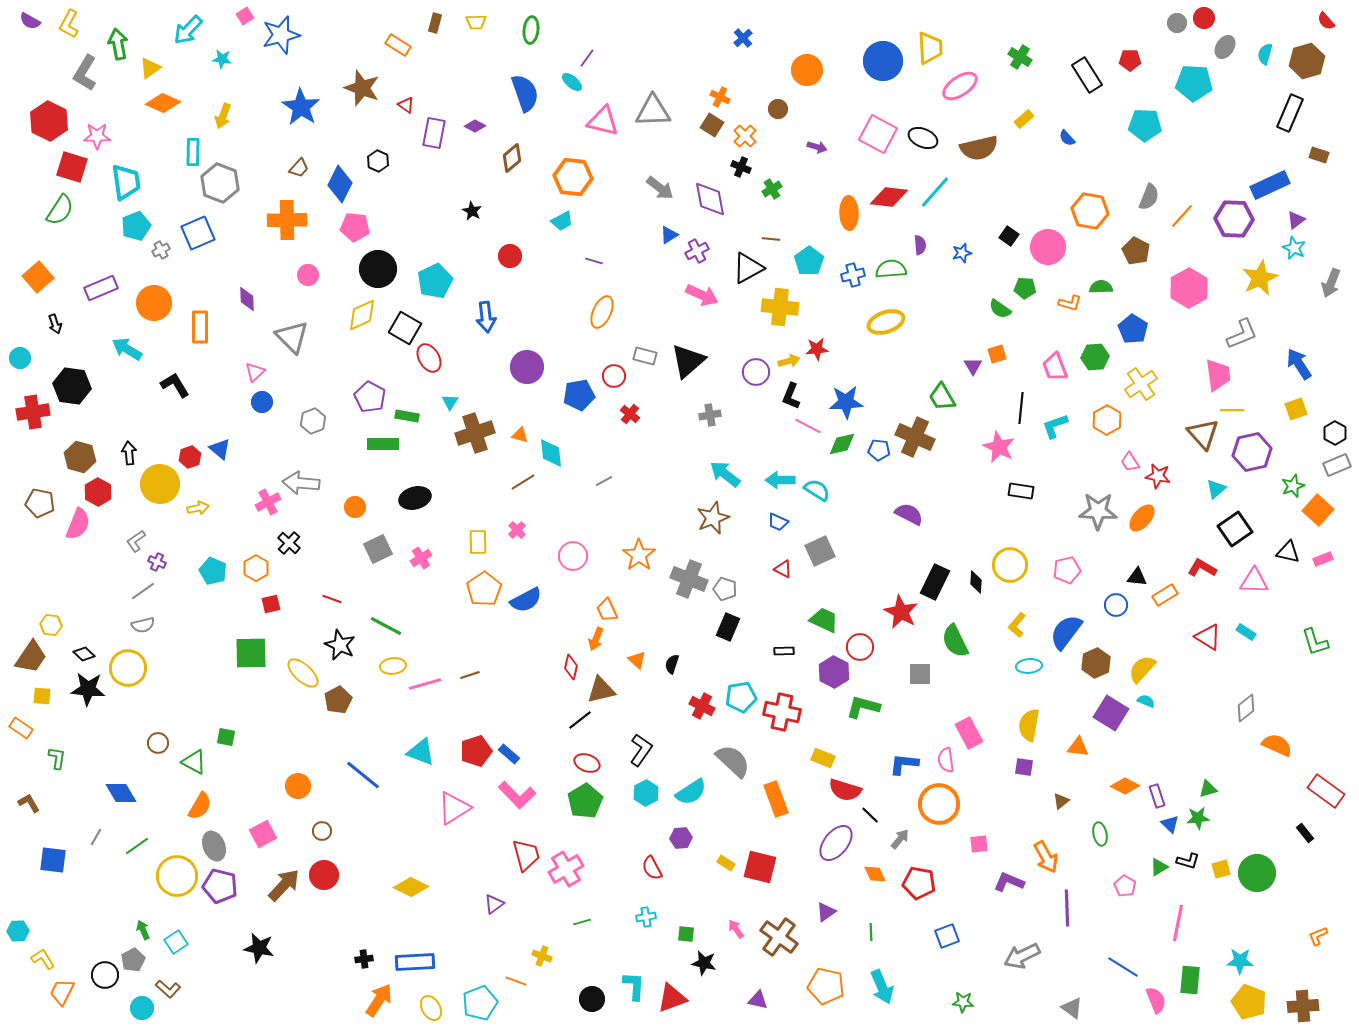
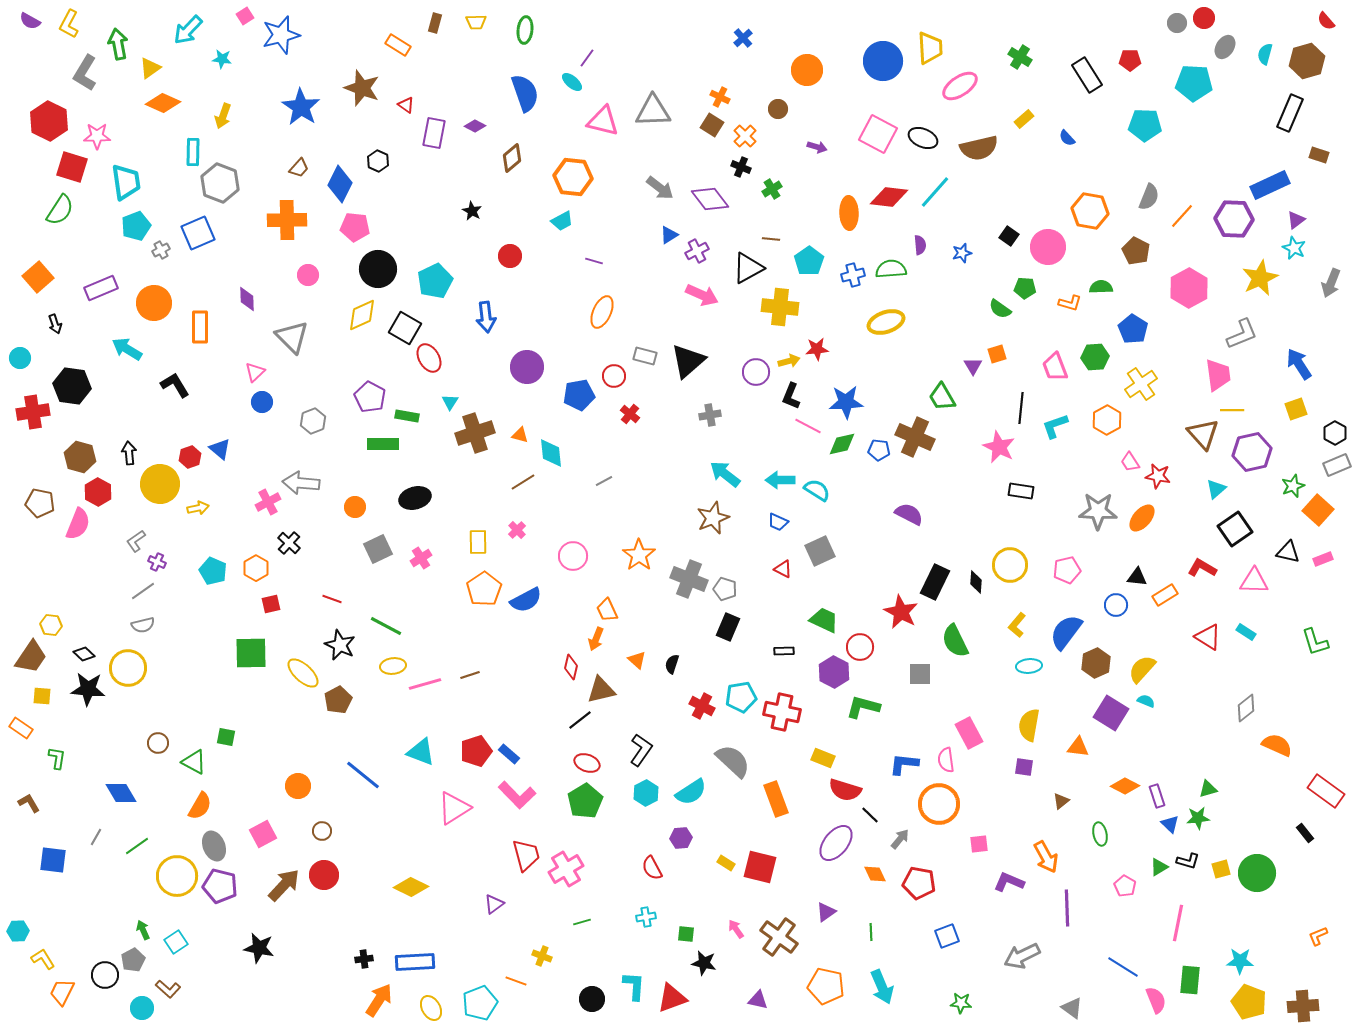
green ellipse at (531, 30): moved 6 px left
purple diamond at (710, 199): rotated 27 degrees counterclockwise
green star at (963, 1002): moved 2 px left, 1 px down
